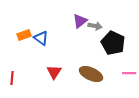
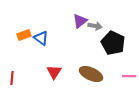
pink line: moved 3 px down
